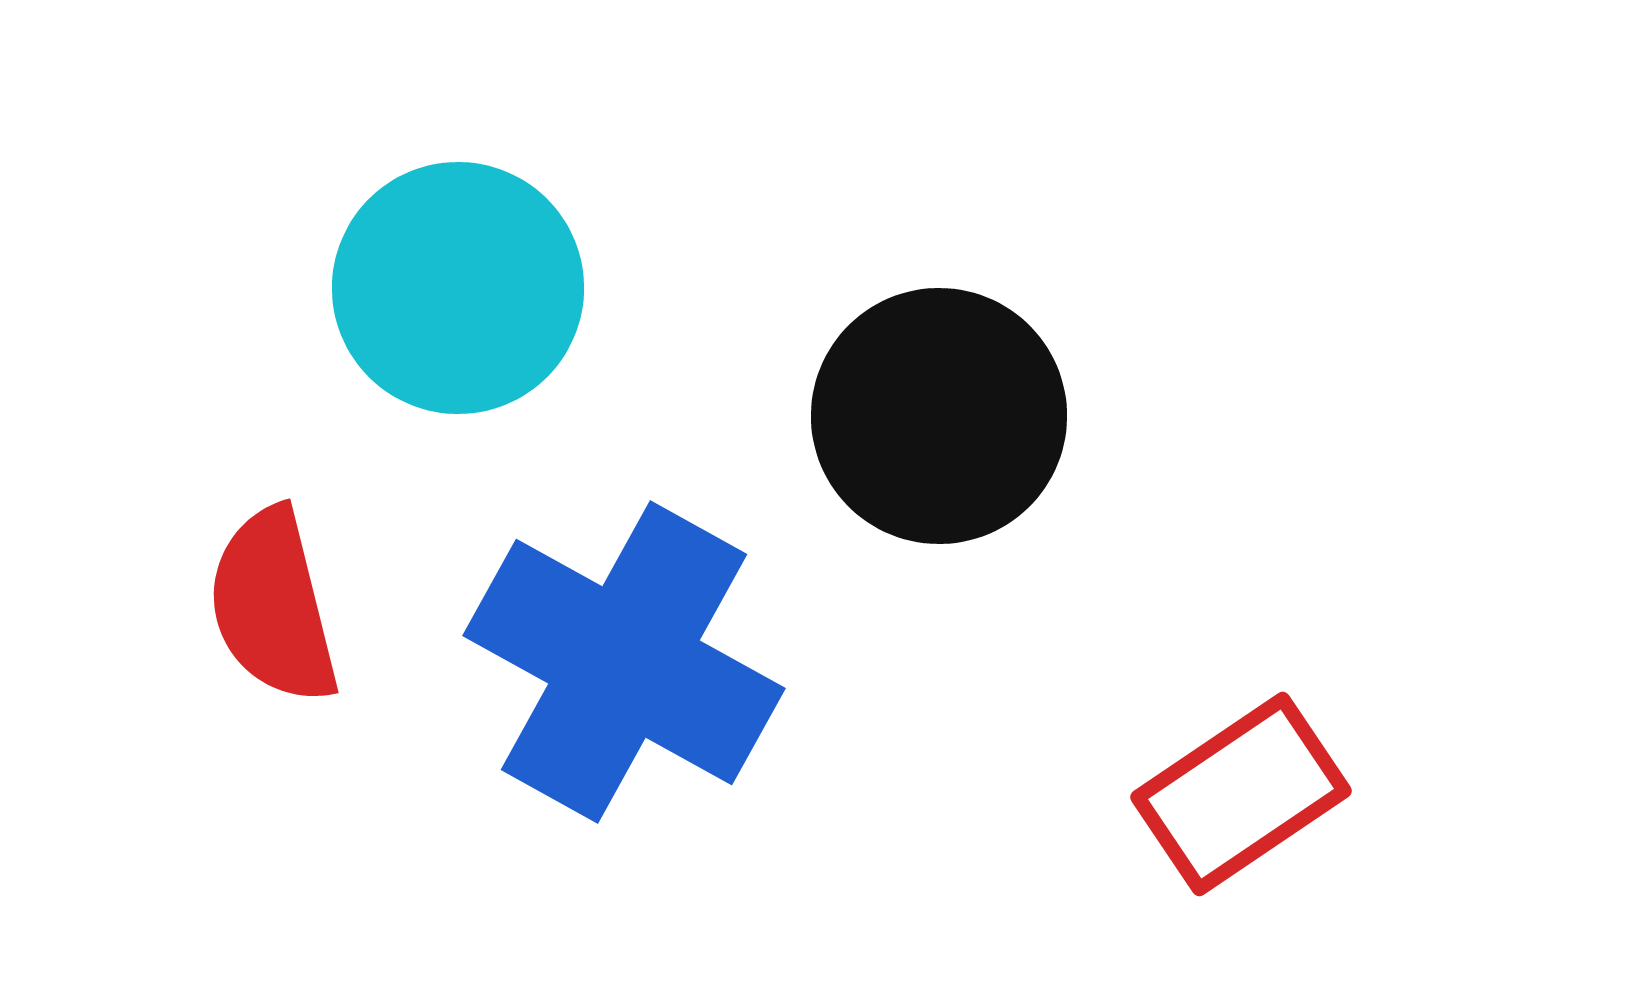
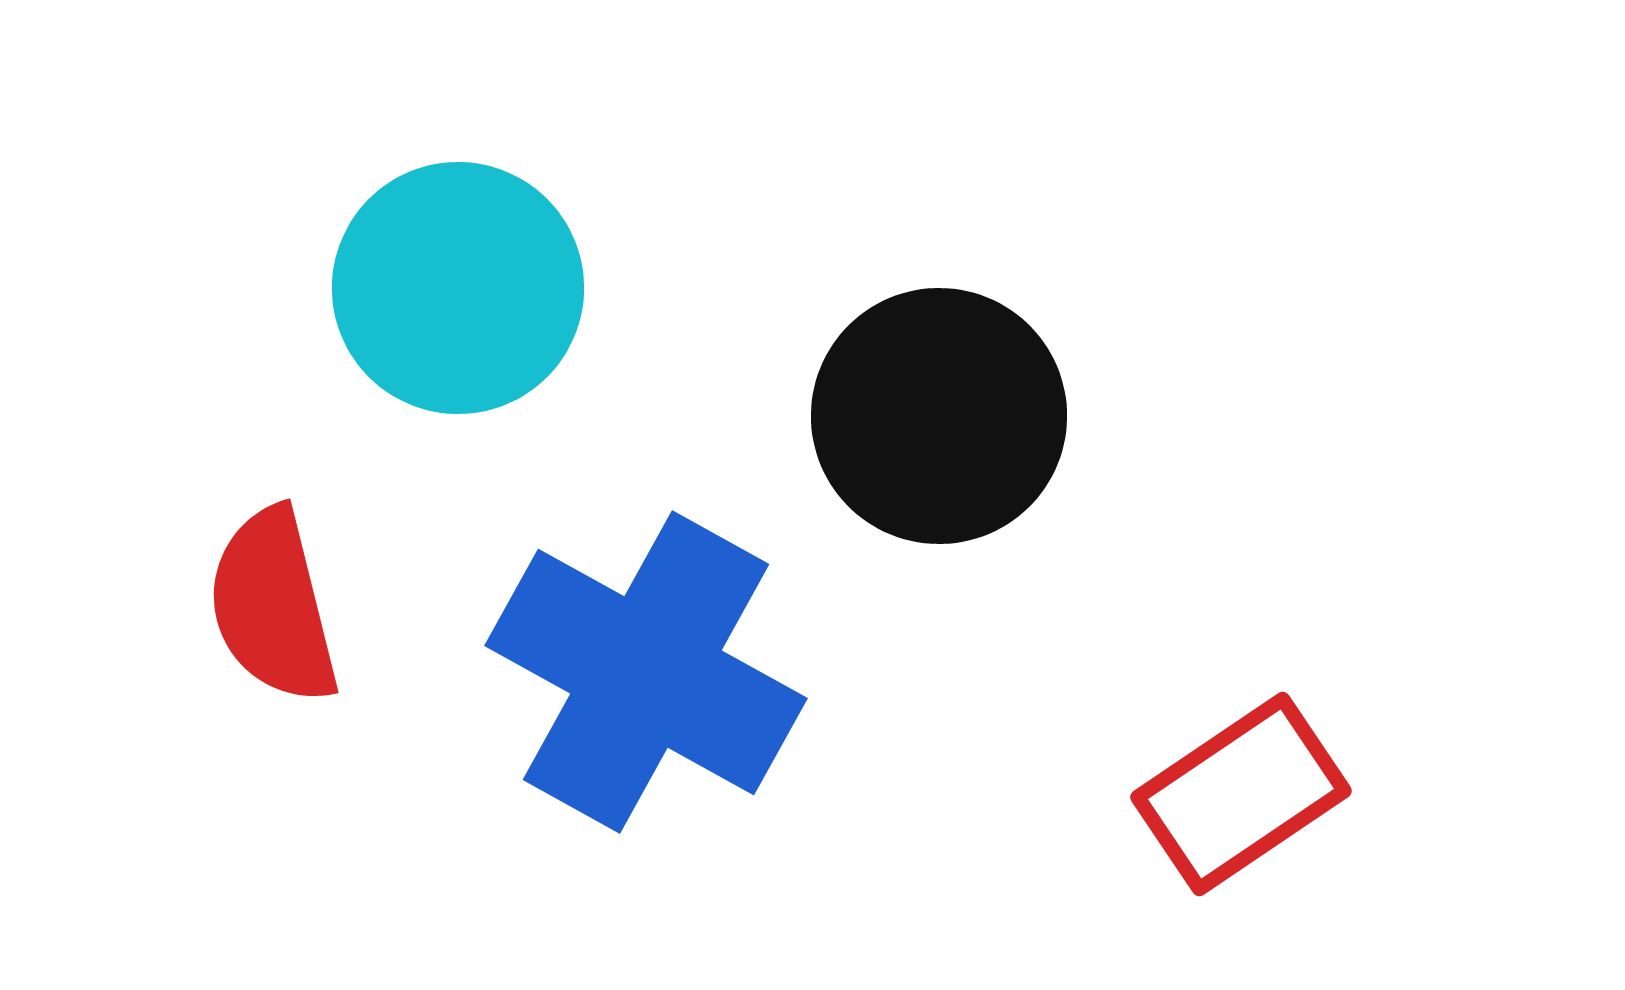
blue cross: moved 22 px right, 10 px down
